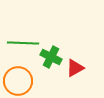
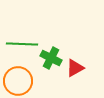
green line: moved 1 px left, 1 px down
green cross: moved 1 px down
